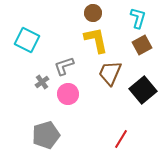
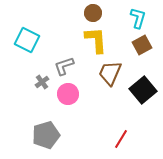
yellow L-shape: rotated 8 degrees clockwise
